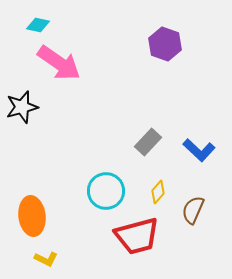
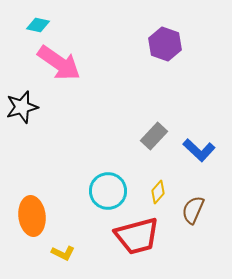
gray rectangle: moved 6 px right, 6 px up
cyan circle: moved 2 px right
yellow L-shape: moved 17 px right, 6 px up
